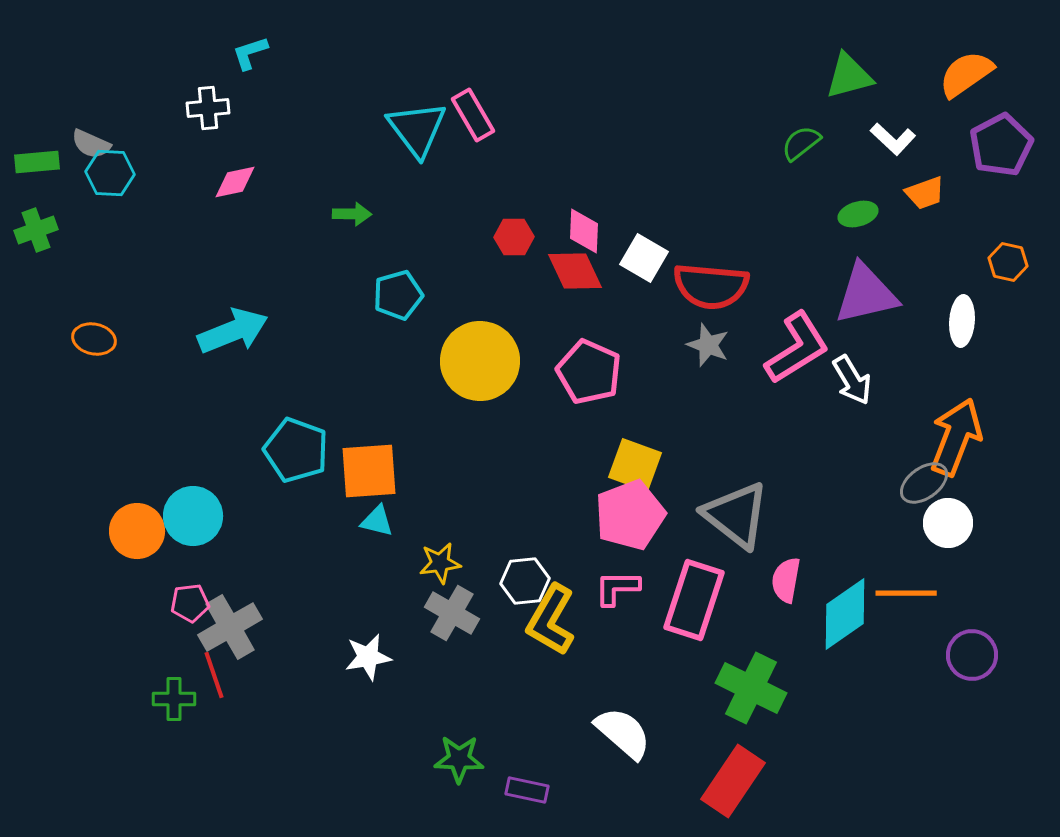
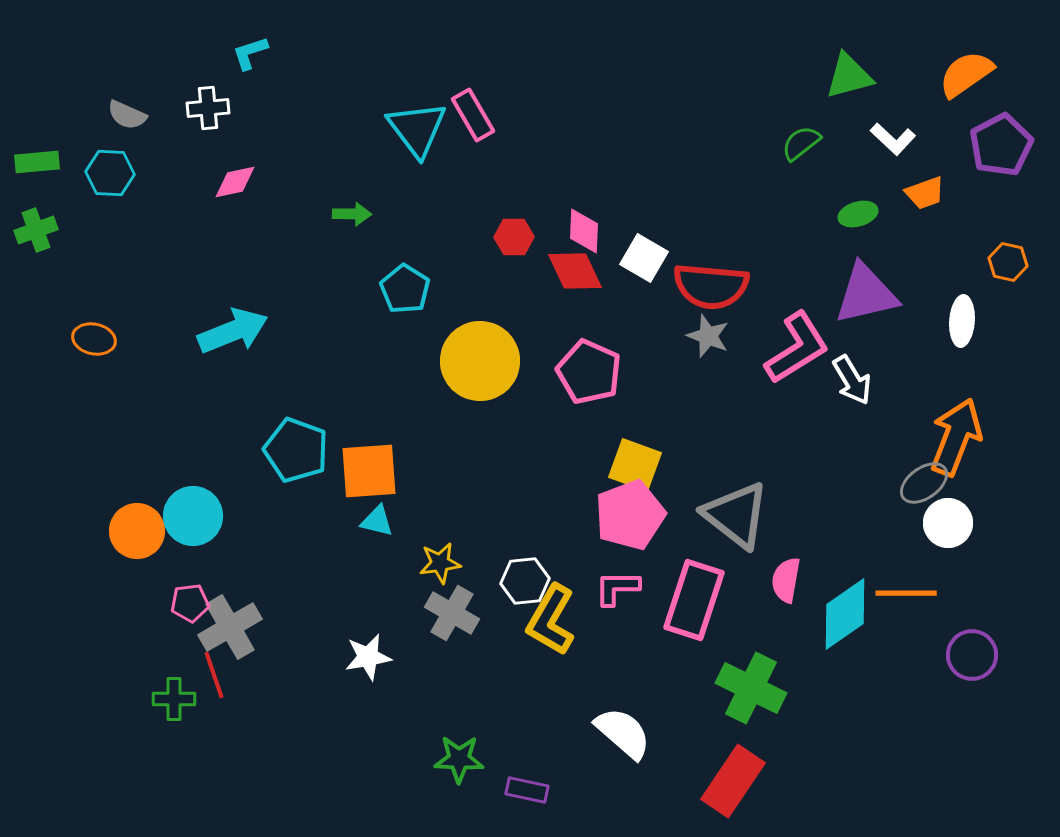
gray semicircle at (91, 144): moved 36 px right, 29 px up
cyan pentagon at (398, 295): moved 7 px right, 6 px up; rotated 24 degrees counterclockwise
gray star at (708, 345): moved 9 px up
